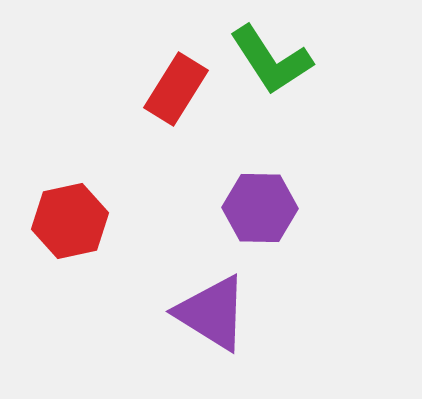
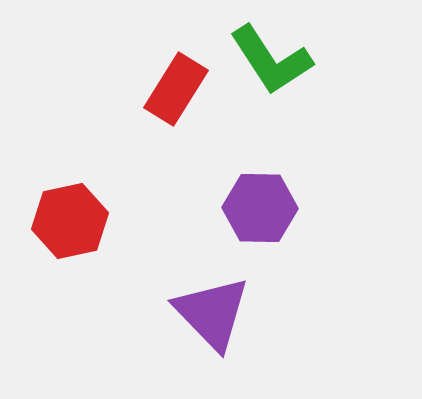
purple triangle: rotated 14 degrees clockwise
